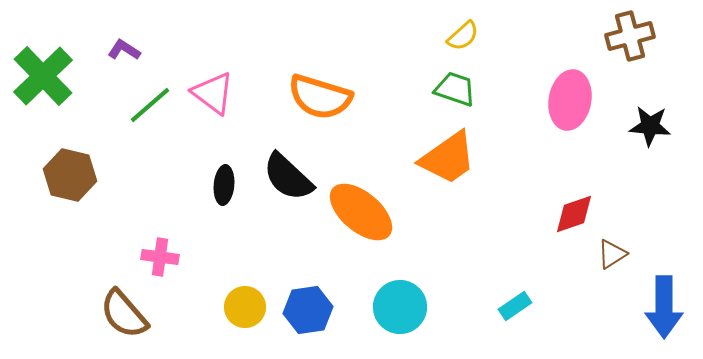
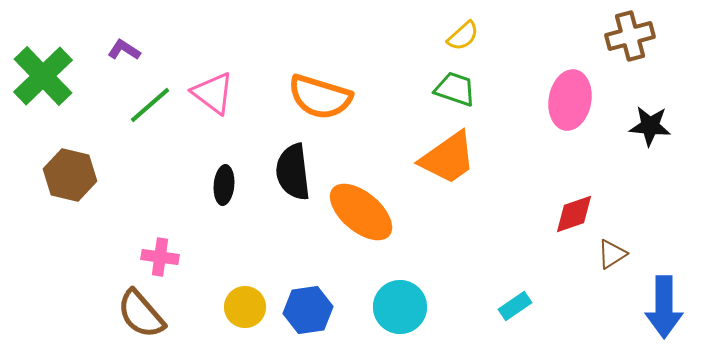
black semicircle: moved 5 px right, 5 px up; rotated 40 degrees clockwise
brown semicircle: moved 17 px right
